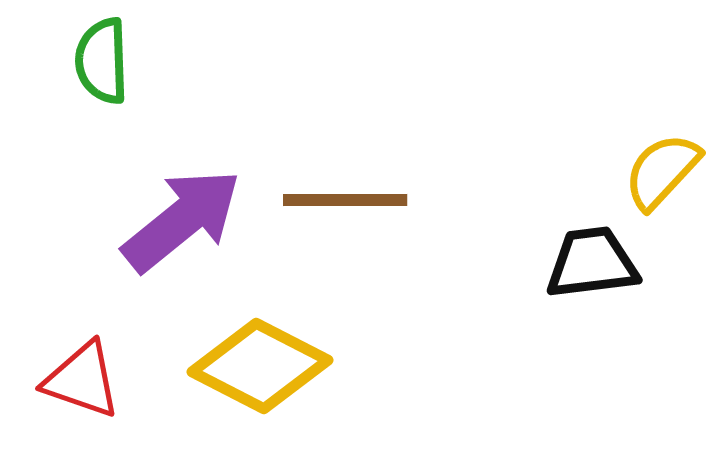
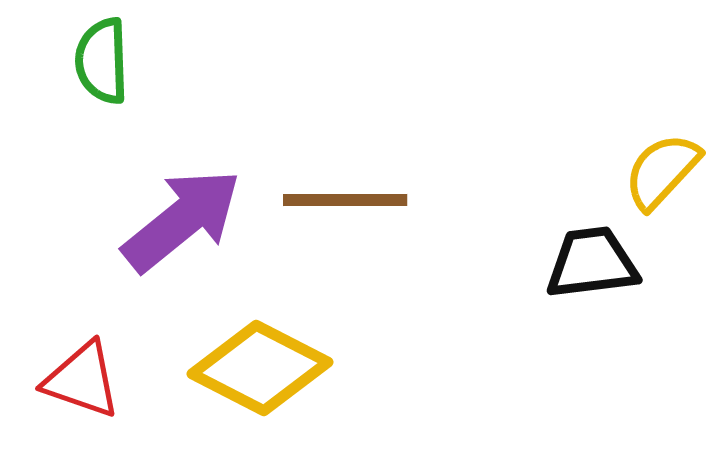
yellow diamond: moved 2 px down
